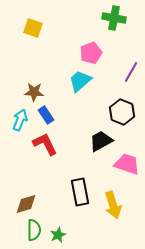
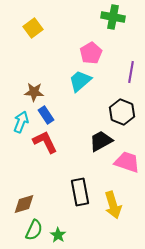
green cross: moved 1 px left, 1 px up
yellow square: rotated 36 degrees clockwise
pink pentagon: rotated 10 degrees counterclockwise
purple line: rotated 20 degrees counterclockwise
cyan arrow: moved 1 px right, 2 px down
red L-shape: moved 2 px up
pink trapezoid: moved 2 px up
brown diamond: moved 2 px left
green semicircle: rotated 25 degrees clockwise
green star: rotated 14 degrees counterclockwise
